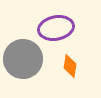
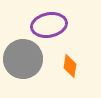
purple ellipse: moved 7 px left, 3 px up
